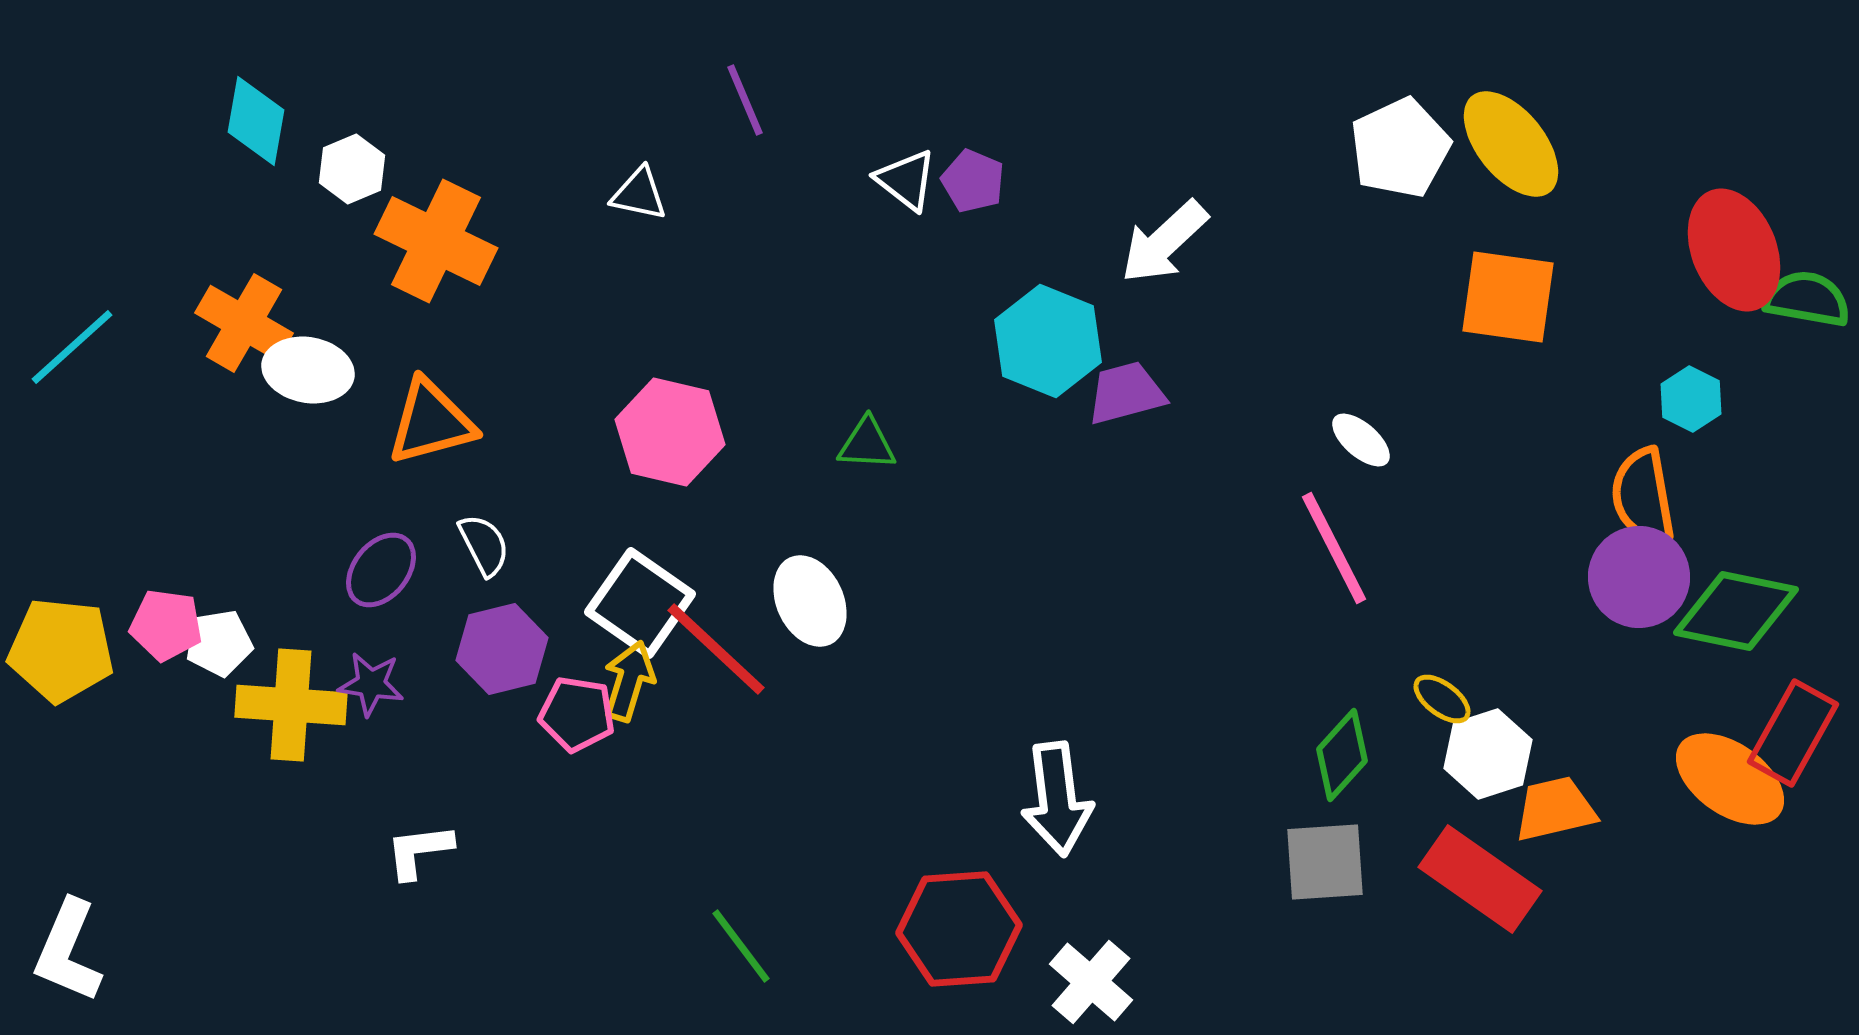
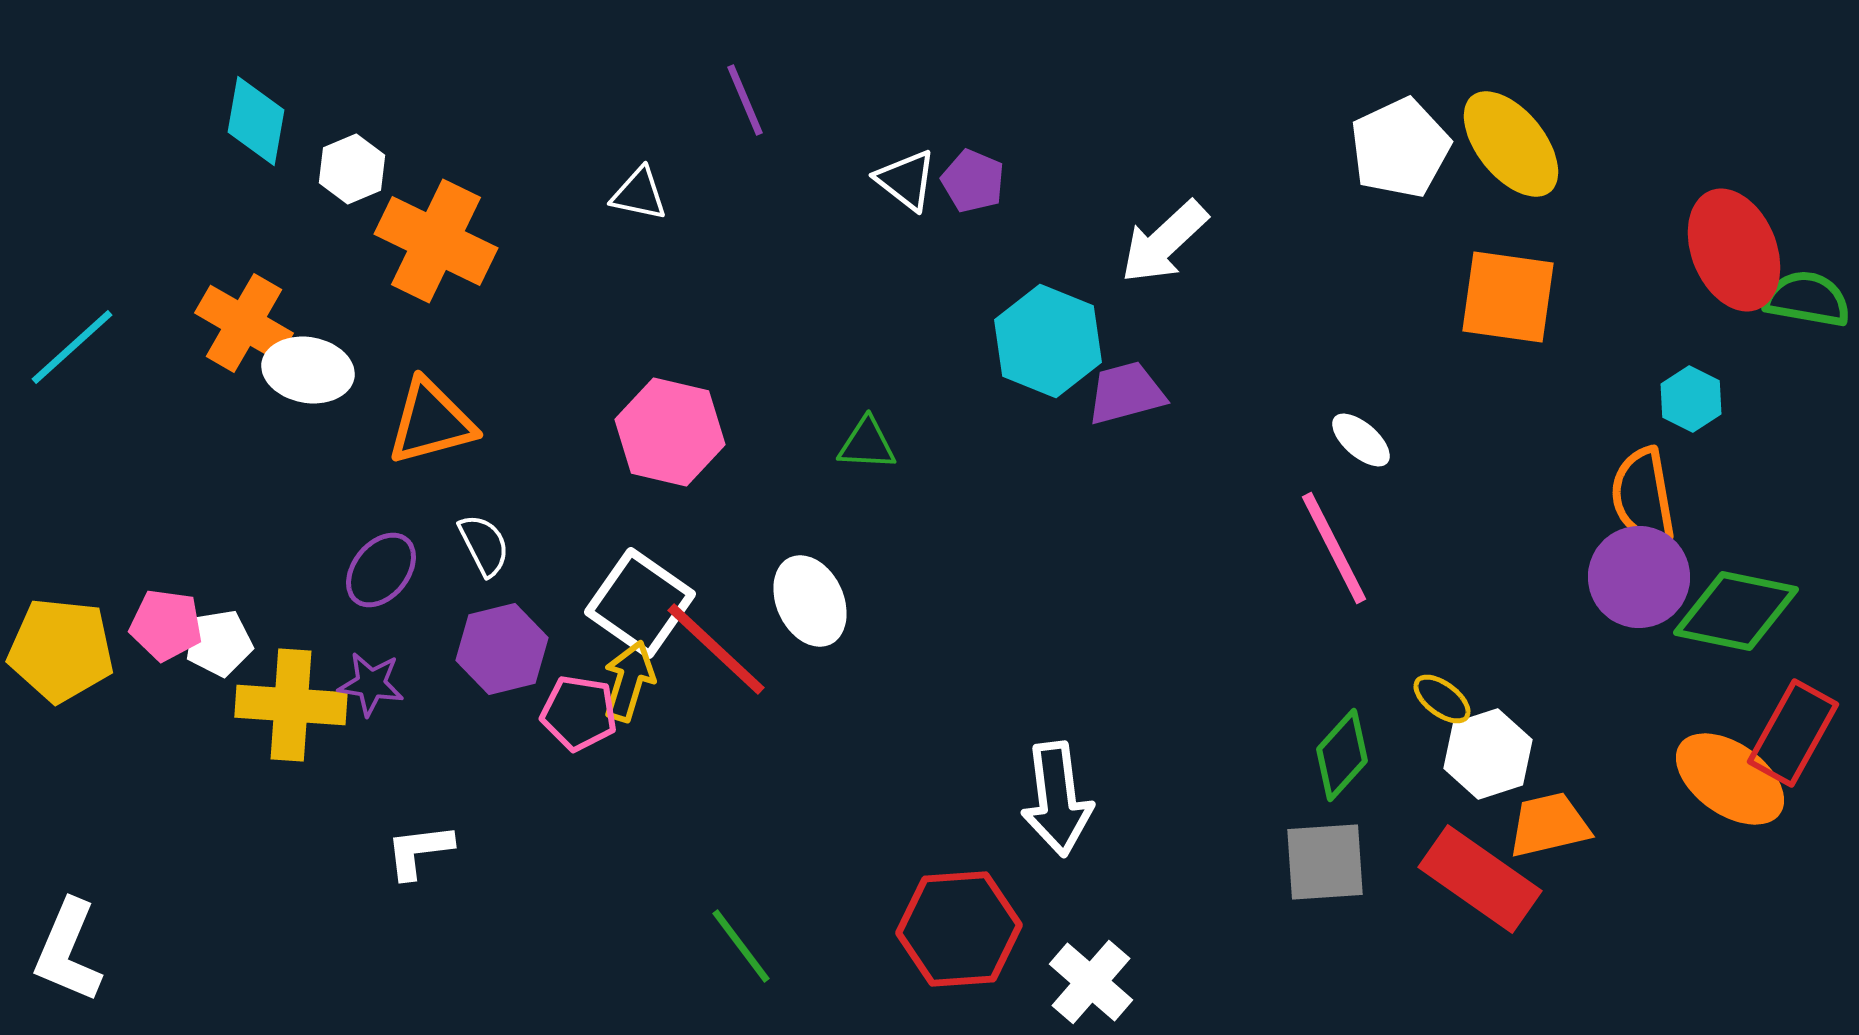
pink pentagon at (577, 714): moved 2 px right, 1 px up
orange trapezoid at (1555, 809): moved 6 px left, 16 px down
